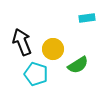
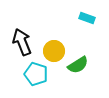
cyan rectangle: rotated 28 degrees clockwise
yellow circle: moved 1 px right, 2 px down
